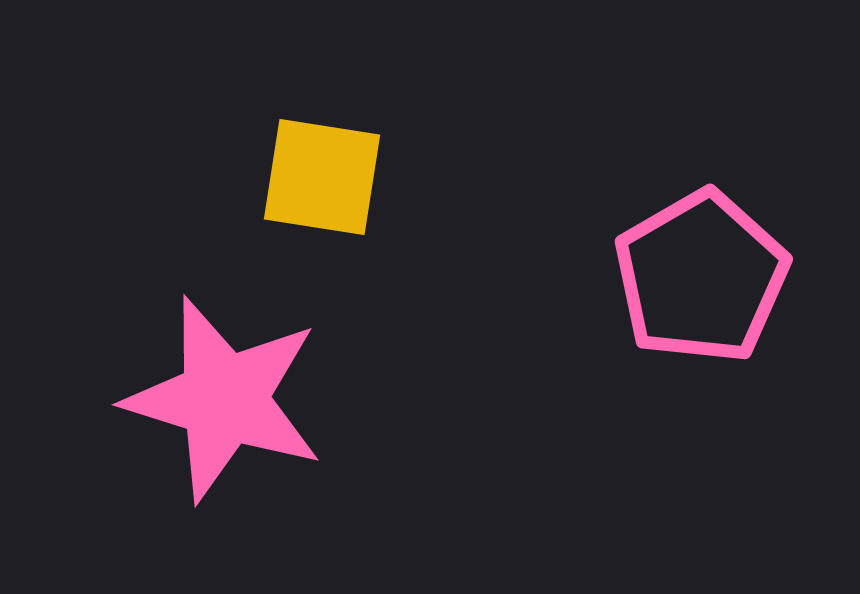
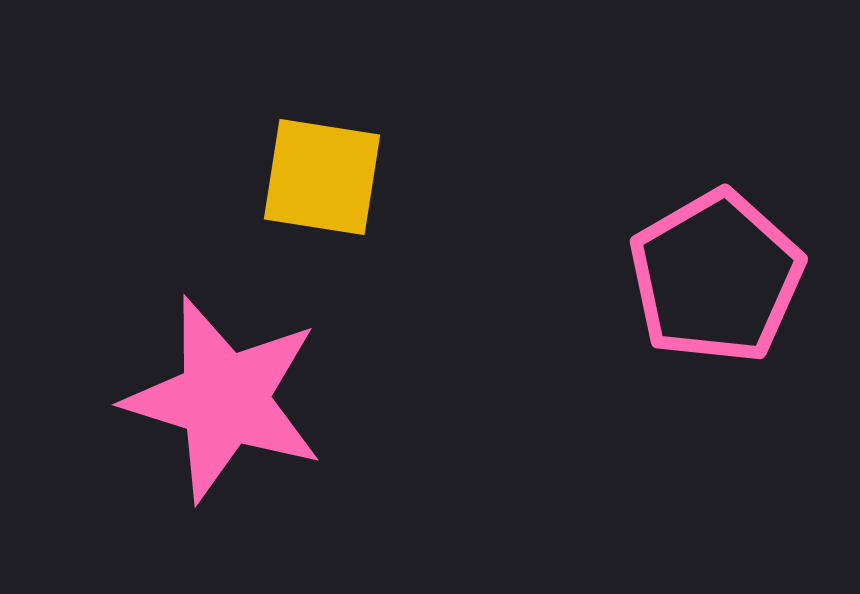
pink pentagon: moved 15 px right
